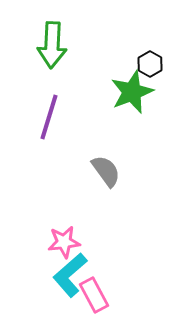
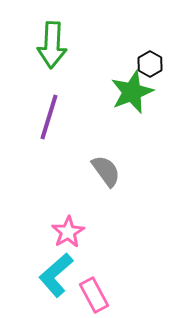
pink star: moved 4 px right, 10 px up; rotated 24 degrees counterclockwise
cyan L-shape: moved 14 px left
